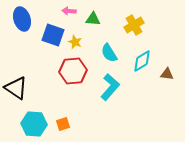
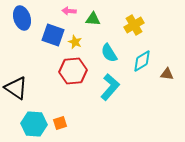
blue ellipse: moved 1 px up
orange square: moved 3 px left, 1 px up
